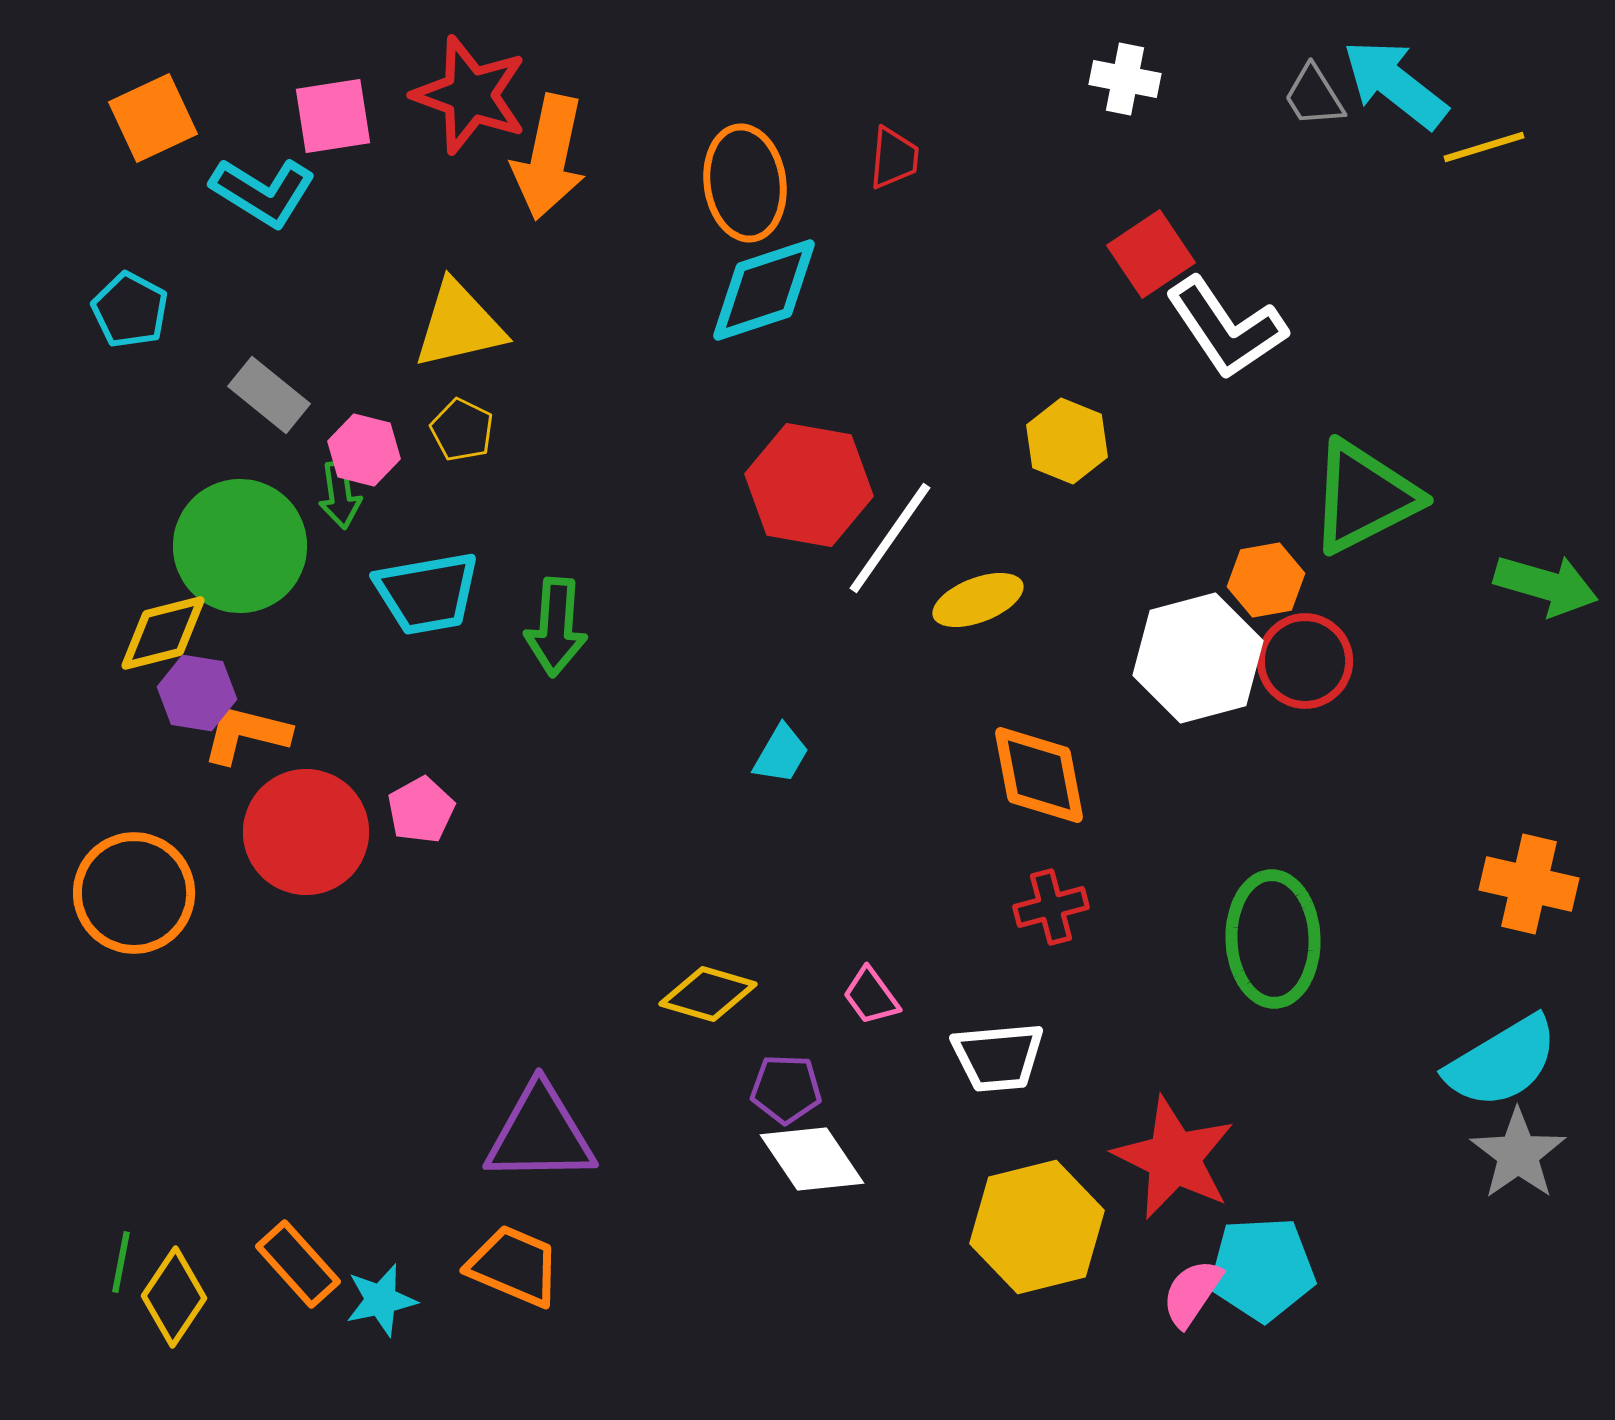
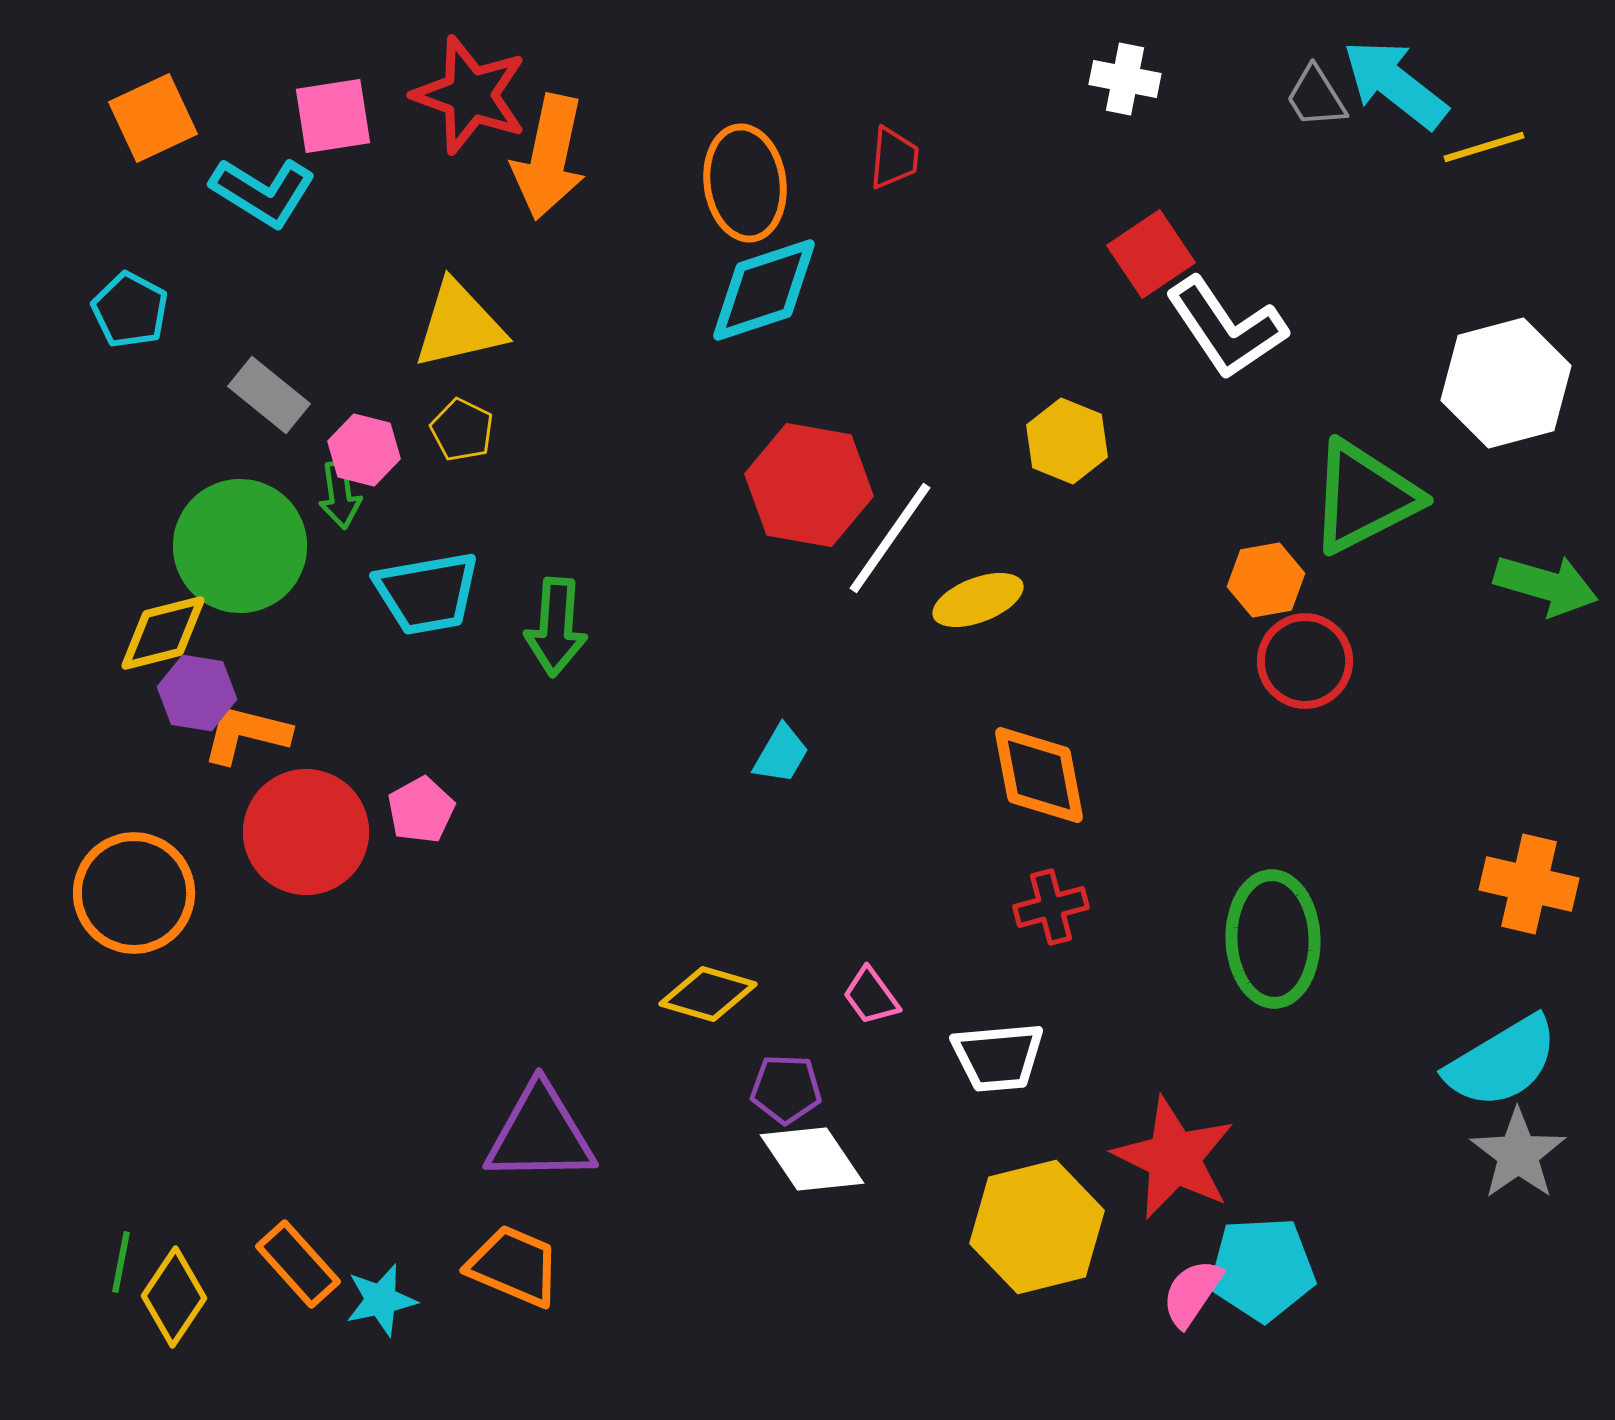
gray trapezoid at (1314, 96): moved 2 px right, 1 px down
white hexagon at (1198, 658): moved 308 px right, 275 px up
